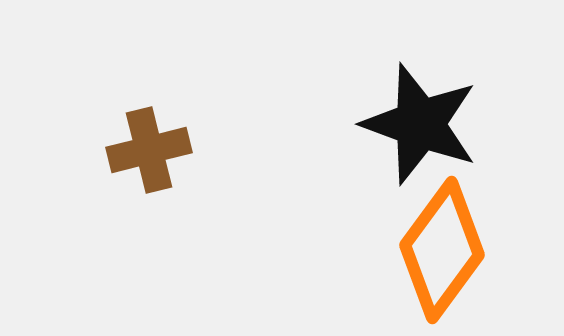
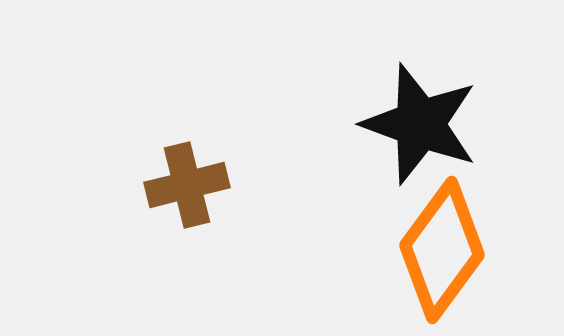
brown cross: moved 38 px right, 35 px down
